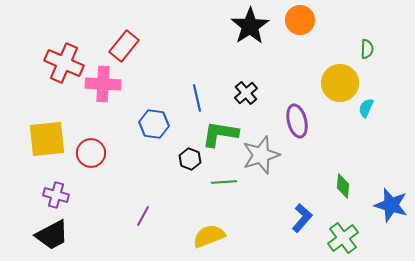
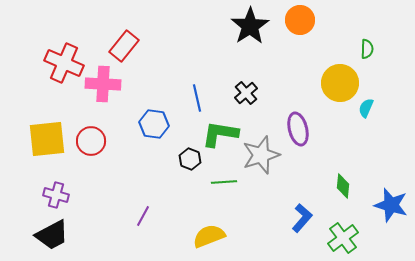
purple ellipse: moved 1 px right, 8 px down
red circle: moved 12 px up
